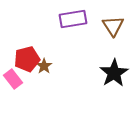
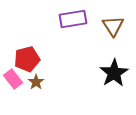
brown star: moved 8 px left, 16 px down
